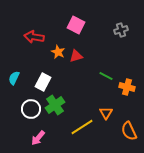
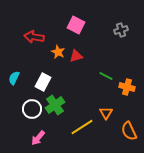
white circle: moved 1 px right
